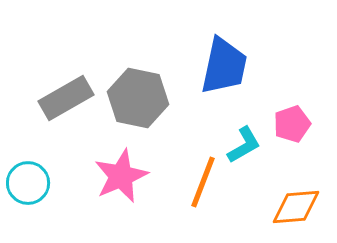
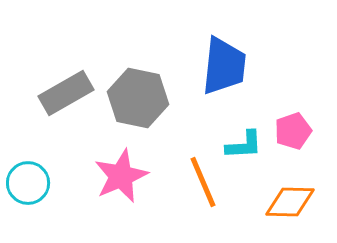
blue trapezoid: rotated 6 degrees counterclockwise
gray rectangle: moved 5 px up
pink pentagon: moved 1 px right, 7 px down
cyan L-shape: rotated 27 degrees clockwise
orange line: rotated 44 degrees counterclockwise
orange diamond: moved 6 px left, 5 px up; rotated 6 degrees clockwise
